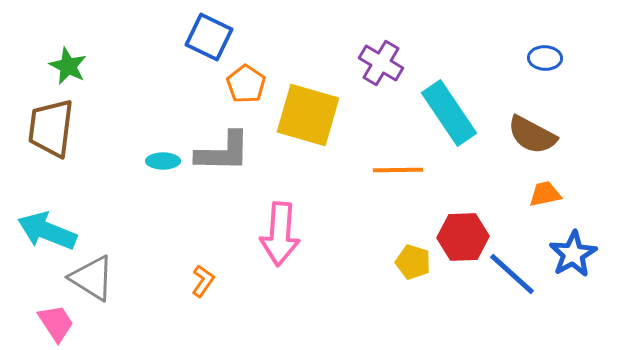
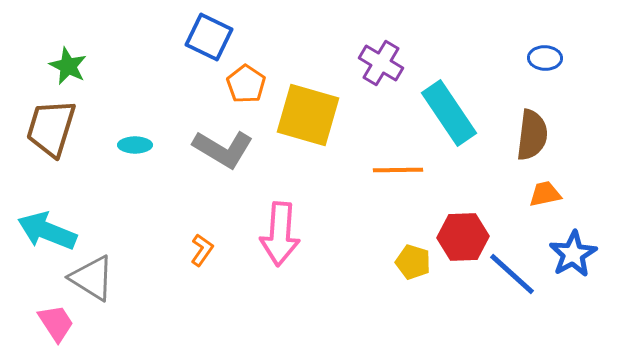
brown trapezoid: rotated 10 degrees clockwise
brown semicircle: rotated 111 degrees counterclockwise
gray L-shape: moved 3 px up; rotated 30 degrees clockwise
cyan ellipse: moved 28 px left, 16 px up
orange L-shape: moved 1 px left, 31 px up
